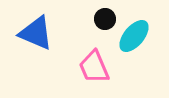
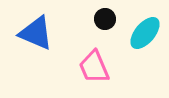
cyan ellipse: moved 11 px right, 3 px up
